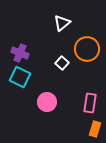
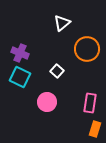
white square: moved 5 px left, 8 px down
